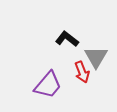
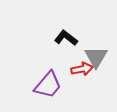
black L-shape: moved 1 px left, 1 px up
red arrow: moved 3 px up; rotated 80 degrees counterclockwise
